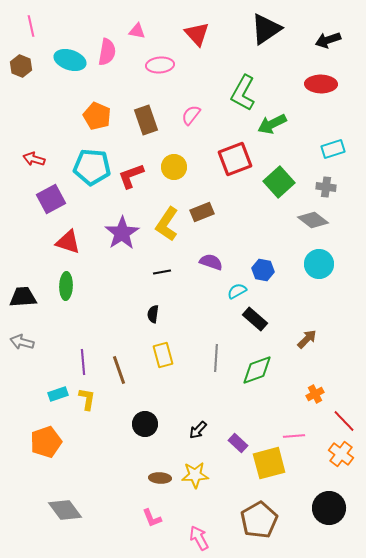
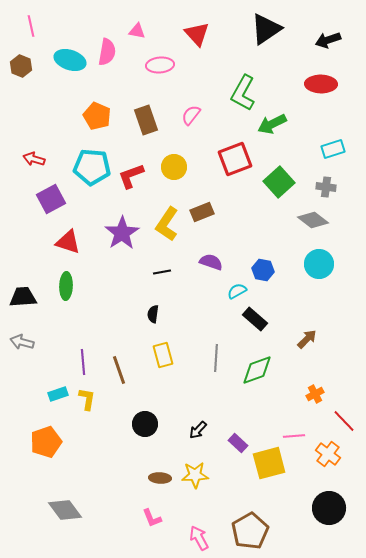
orange cross at (341, 454): moved 13 px left
brown pentagon at (259, 520): moved 9 px left, 11 px down
